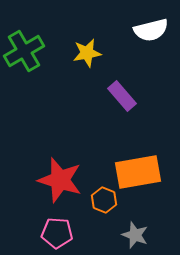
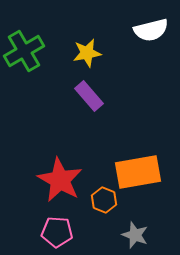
purple rectangle: moved 33 px left
red star: rotated 12 degrees clockwise
pink pentagon: moved 1 px up
